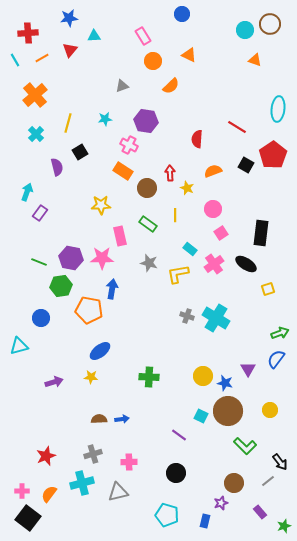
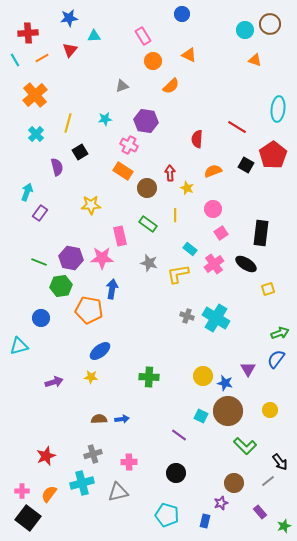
yellow star at (101, 205): moved 10 px left
